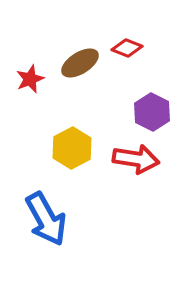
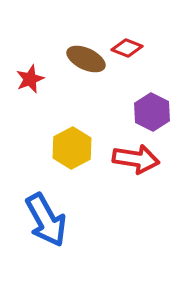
brown ellipse: moved 6 px right, 4 px up; rotated 57 degrees clockwise
blue arrow: moved 1 px down
